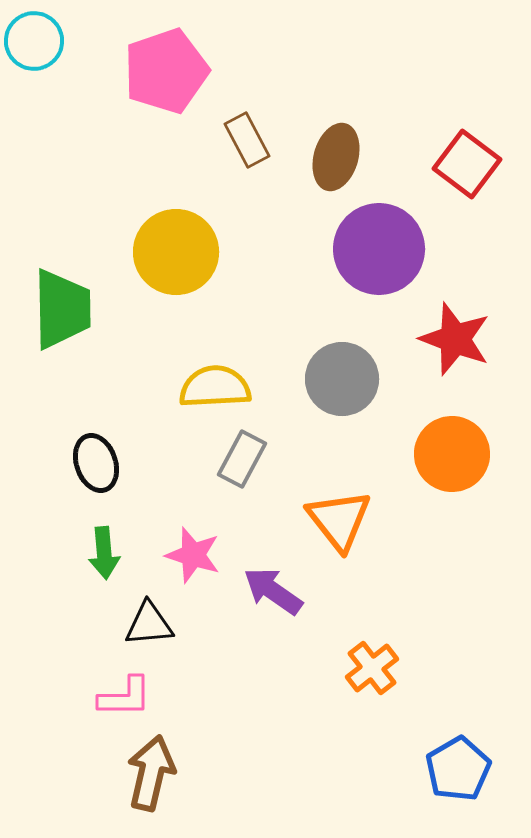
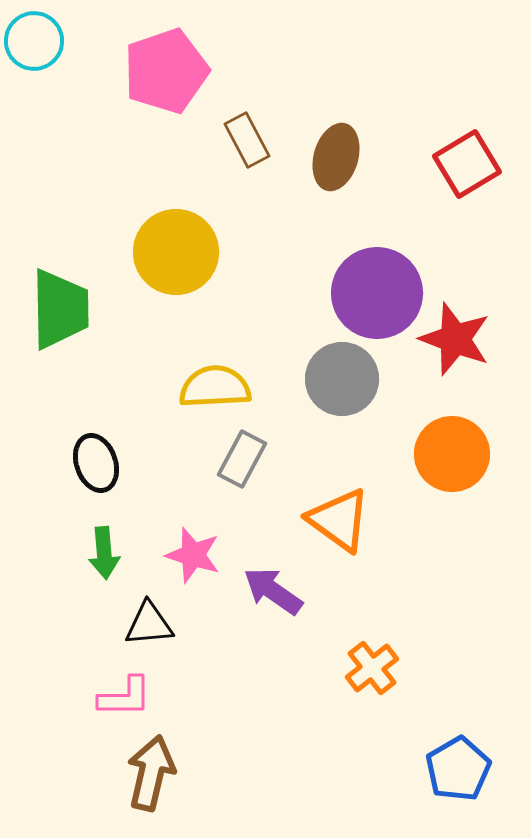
red square: rotated 22 degrees clockwise
purple circle: moved 2 px left, 44 px down
green trapezoid: moved 2 px left
orange triangle: rotated 16 degrees counterclockwise
